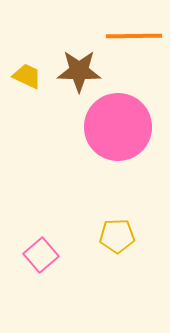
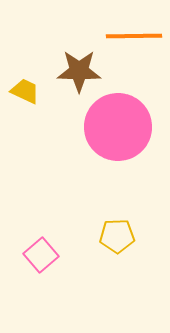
yellow trapezoid: moved 2 px left, 15 px down
